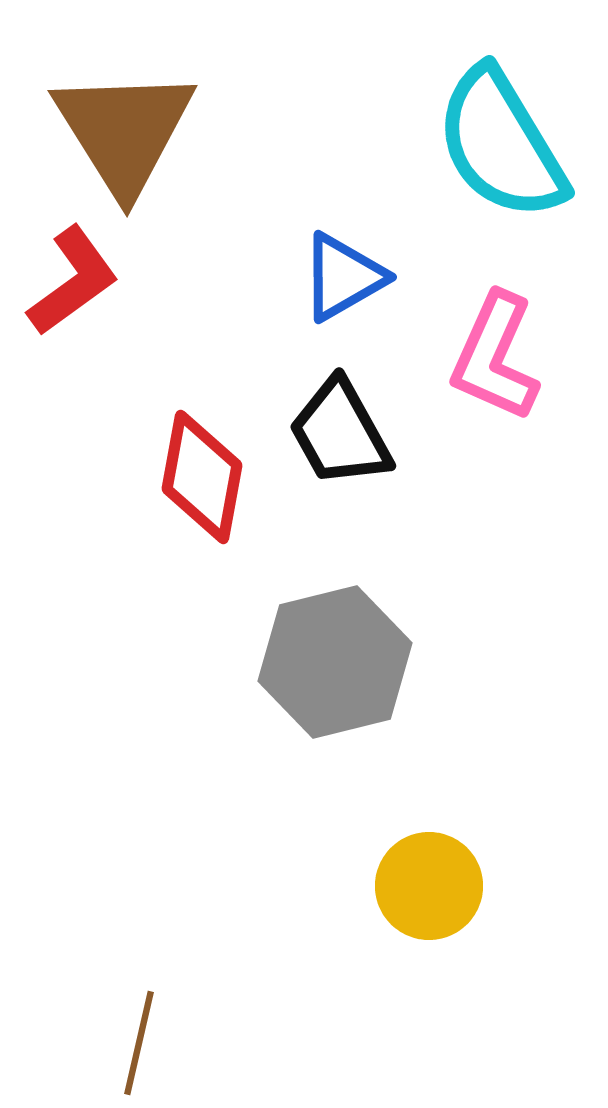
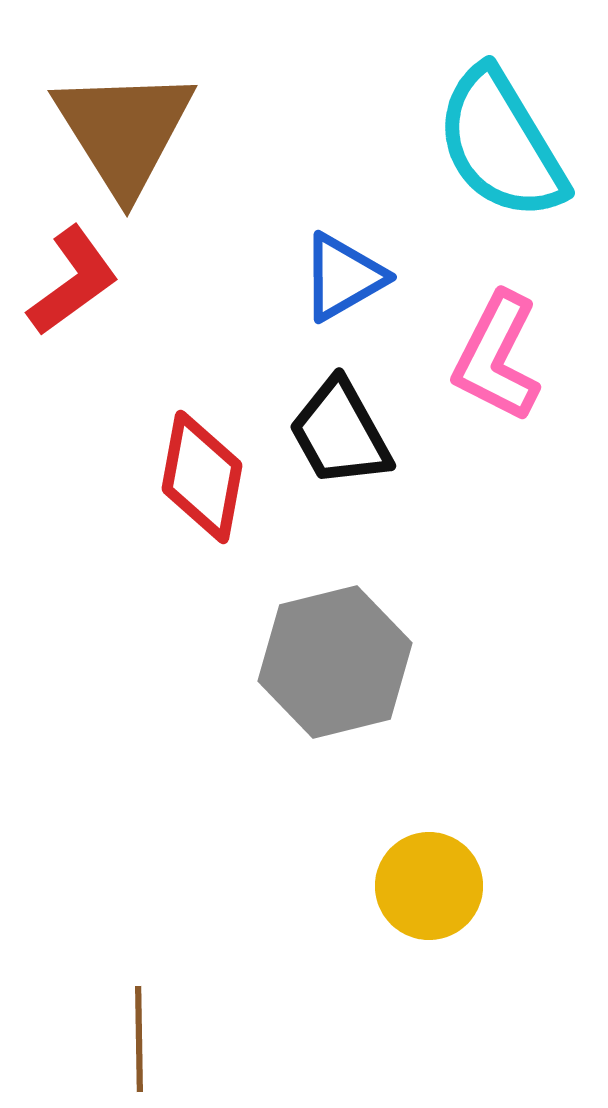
pink L-shape: moved 2 px right; rotated 3 degrees clockwise
brown line: moved 4 px up; rotated 14 degrees counterclockwise
